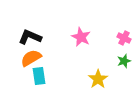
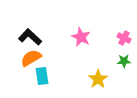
black L-shape: rotated 20 degrees clockwise
green star: rotated 16 degrees clockwise
cyan rectangle: moved 3 px right
